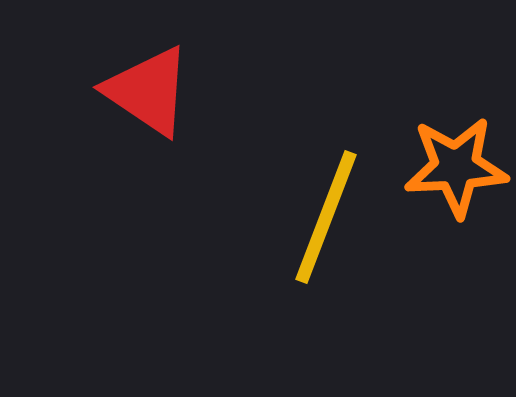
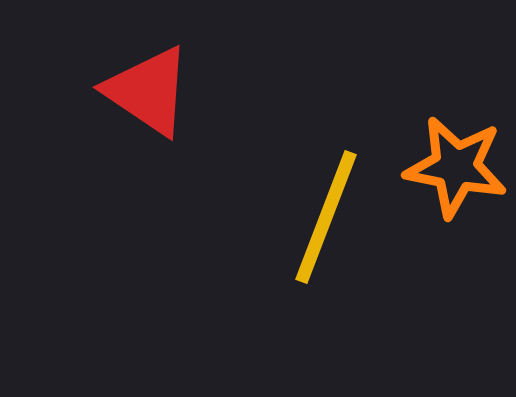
orange star: rotated 14 degrees clockwise
